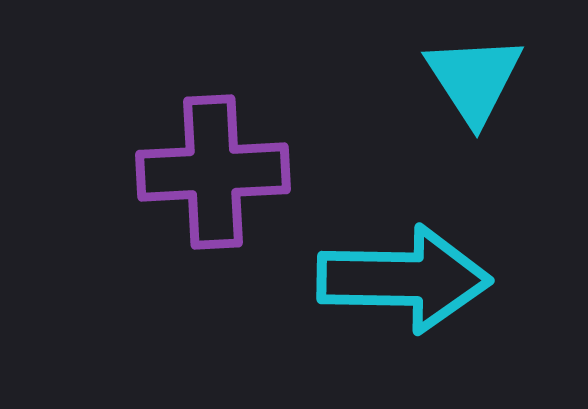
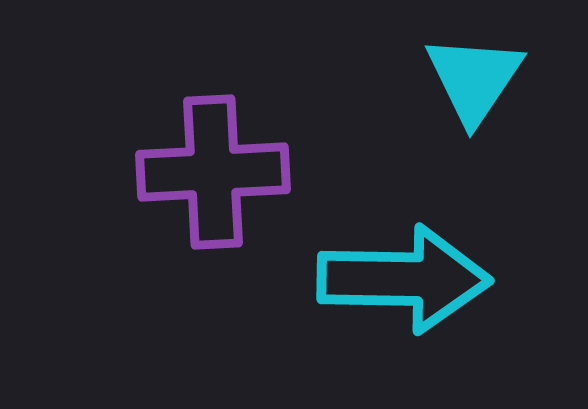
cyan triangle: rotated 7 degrees clockwise
